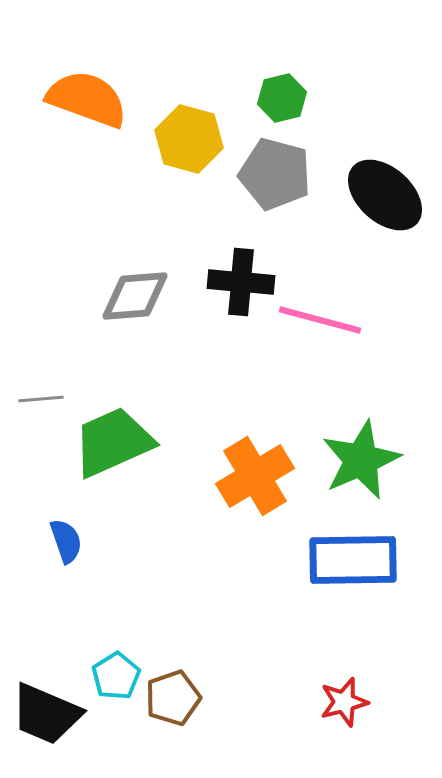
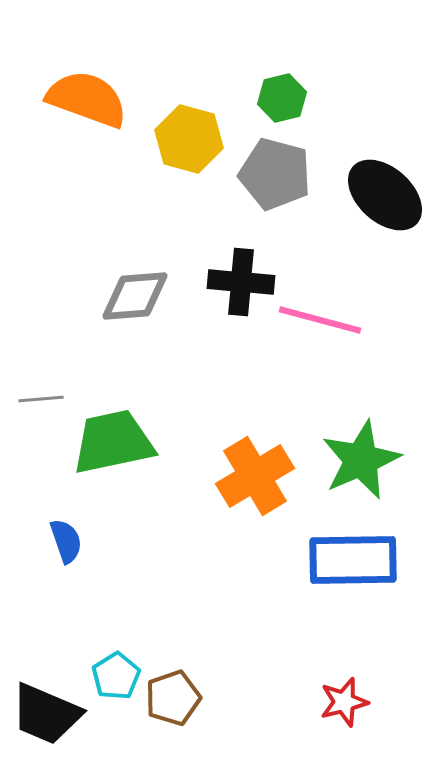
green trapezoid: rotated 12 degrees clockwise
